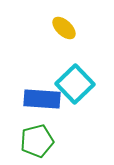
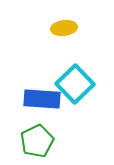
yellow ellipse: rotated 50 degrees counterclockwise
green pentagon: rotated 12 degrees counterclockwise
